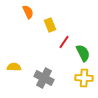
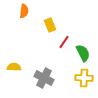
orange semicircle: moved 4 px left, 1 px up; rotated 32 degrees clockwise
